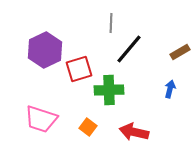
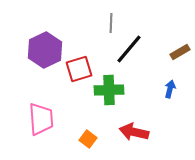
pink trapezoid: rotated 112 degrees counterclockwise
orange square: moved 12 px down
